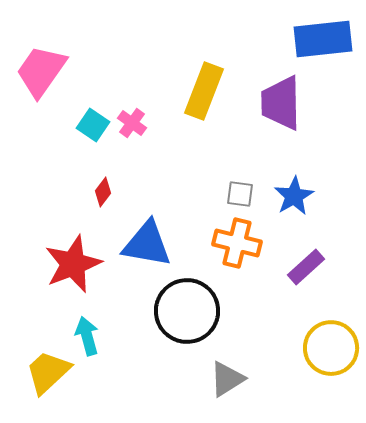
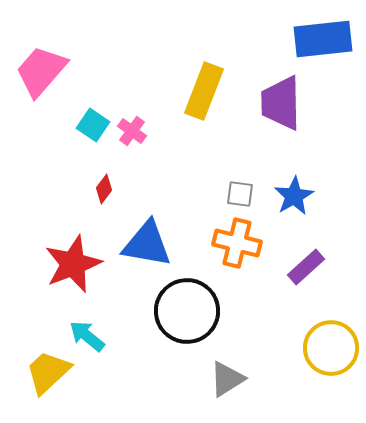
pink trapezoid: rotated 6 degrees clockwise
pink cross: moved 8 px down
red diamond: moved 1 px right, 3 px up
cyan arrow: rotated 36 degrees counterclockwise
